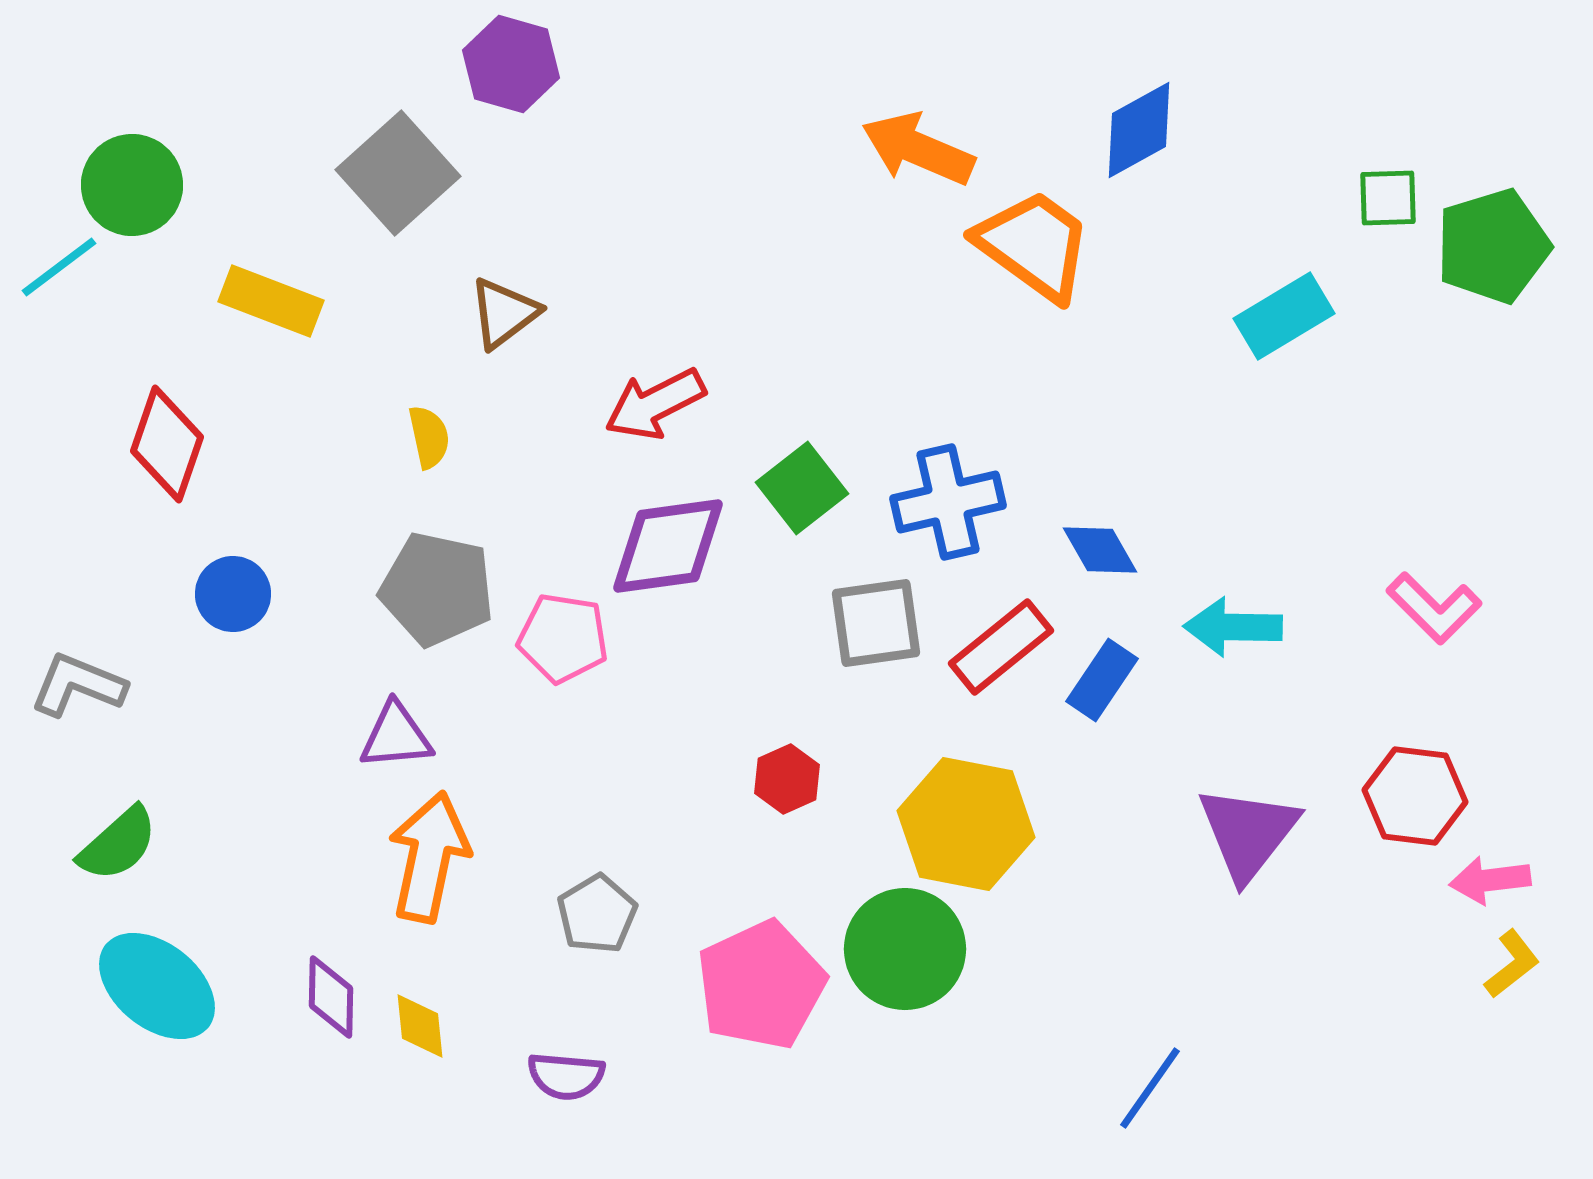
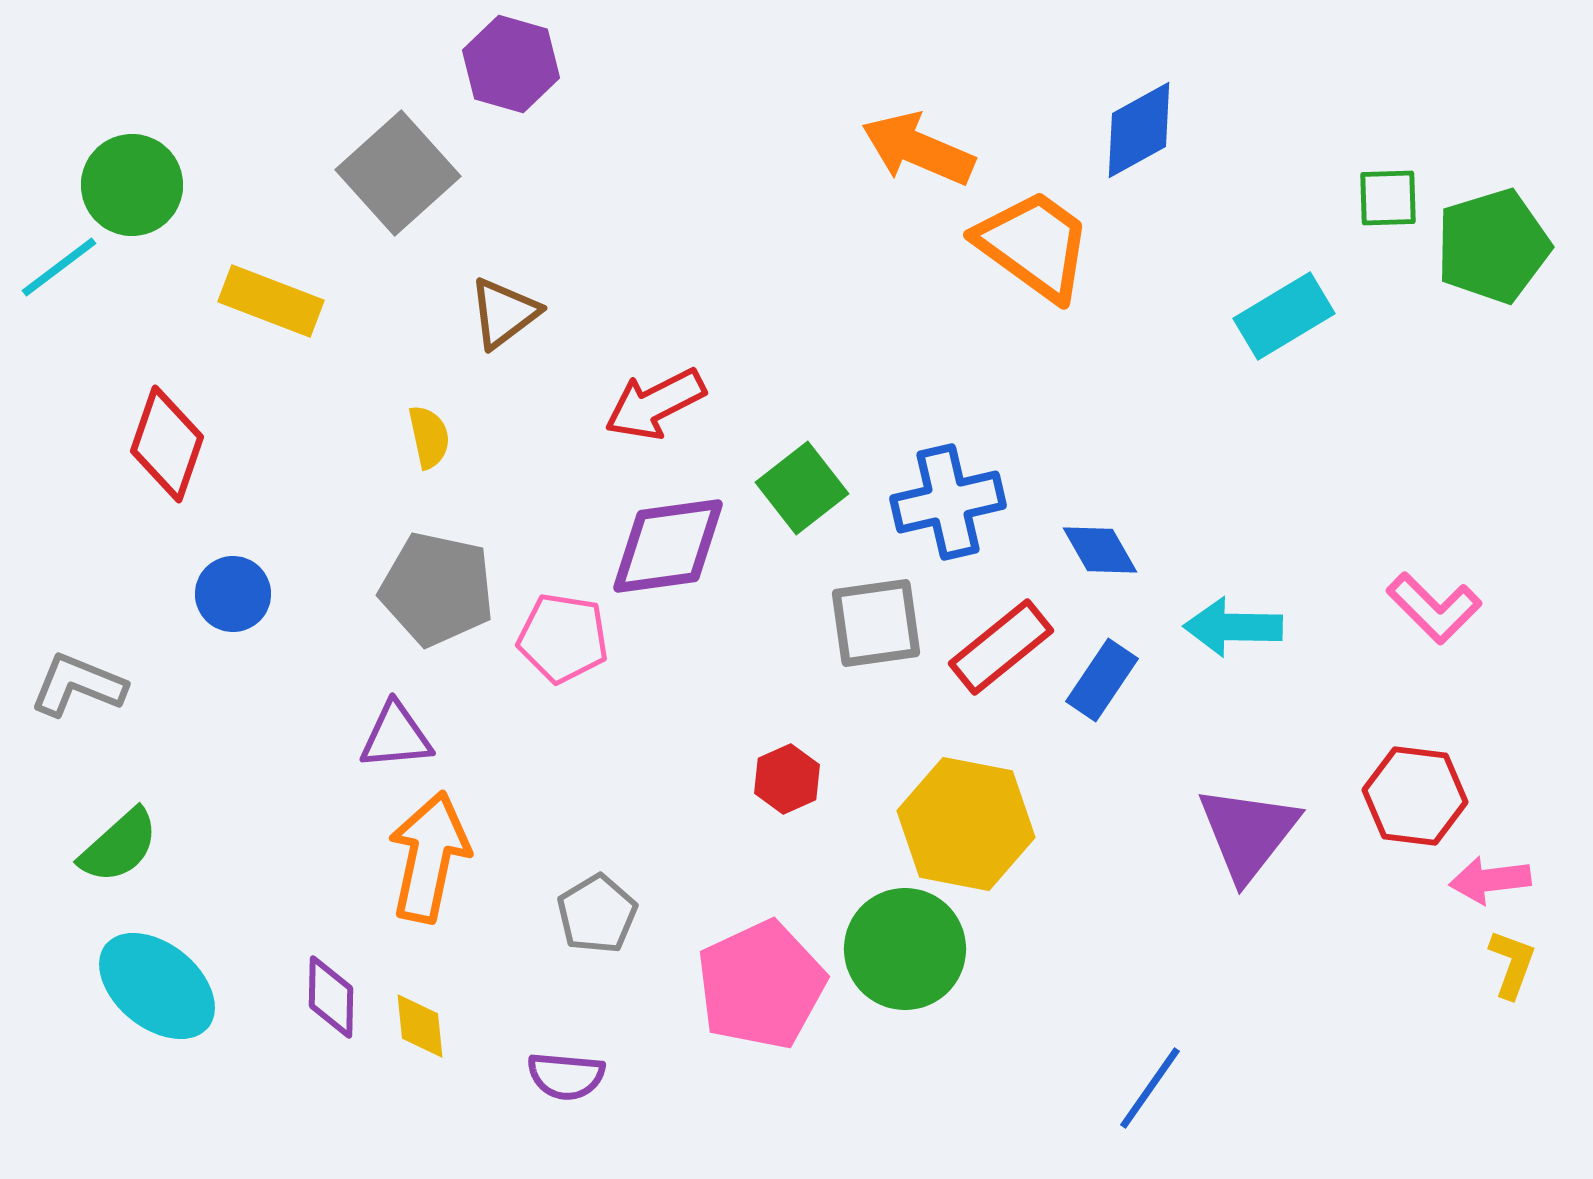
green semicircle at (118, 844): moved 1 px right, 2 px down
yellow L-shape at (1512, 964): rotated 32 degrees counterclockwise
